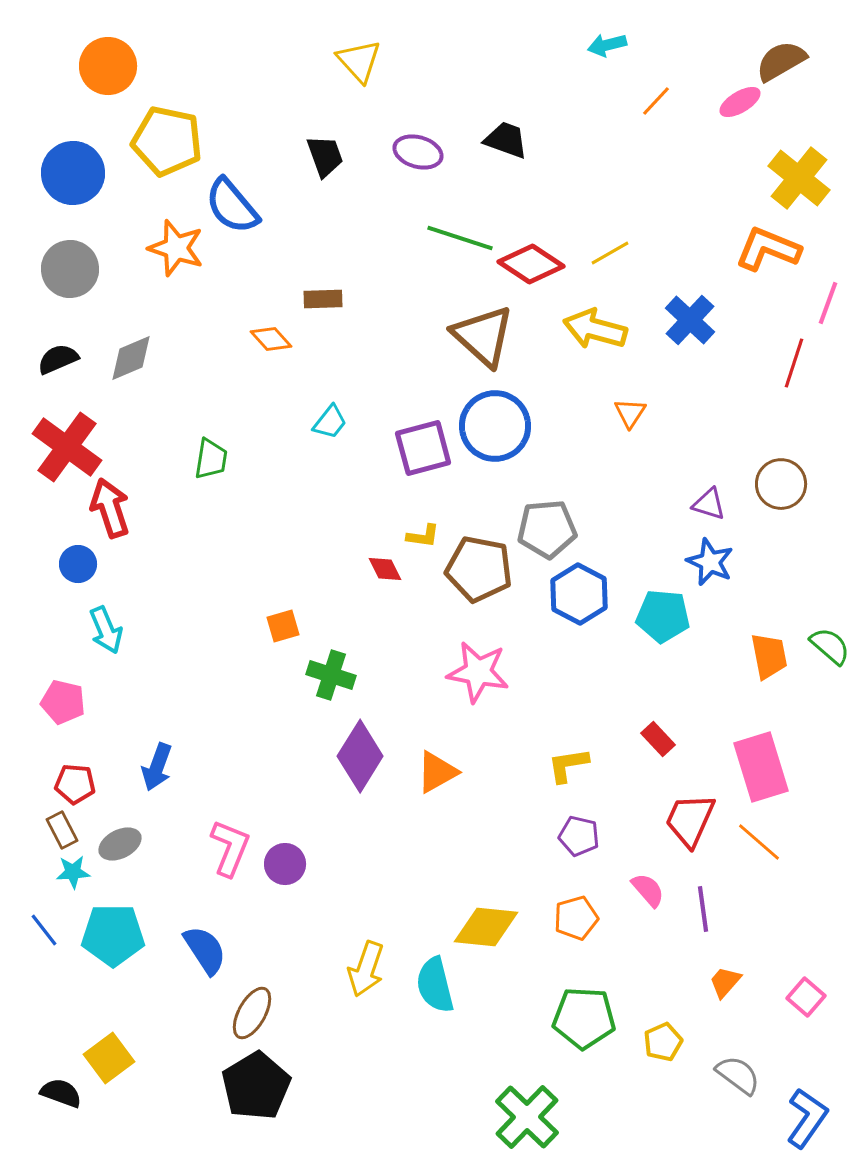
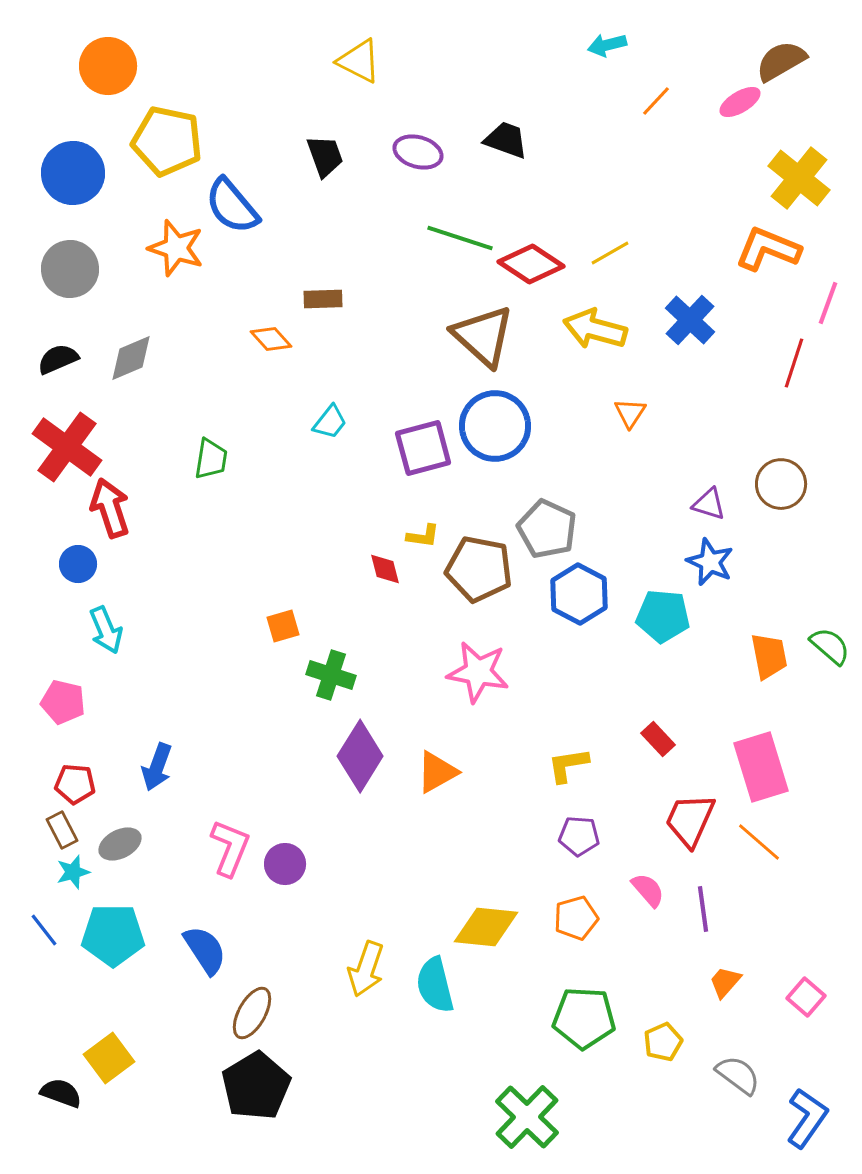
yellow triangle at (359, 61): rotated 21 degrees counterclockwise
gray pentagon at (547, 529): rotated 30 degrees clockwise
red diamond at (385, 569): rotated 12 degrees clockwise
purple pentagon at (579, 836): rotated 9 degrees counterclockwise
cyan star at (73, 872): rotated 12 degrees counterclockwise
